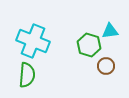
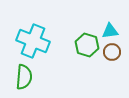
green hexagon: moved 2 px left
brown circle: moved 6 px right, 14 px up
green semicircle: moved 3 px left, 2 px down
